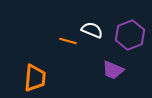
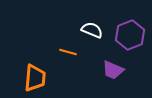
orange line: moved 11 px down
